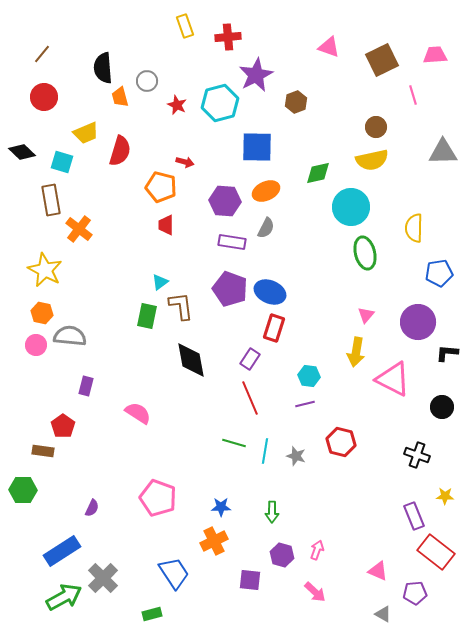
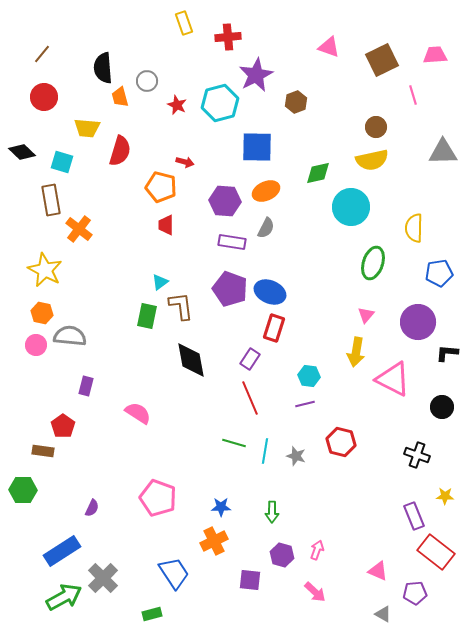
yellow rectangle at (185, 26): moved 1 px left, 3 px up
yellow trapezoid at (86, 133): moved 1 px right, 5 px up; rotated 28 degrees clockwise
green ellipse at (365, 253): moved 8 px right, 10 px down; rotated 32 degrees clockwise
